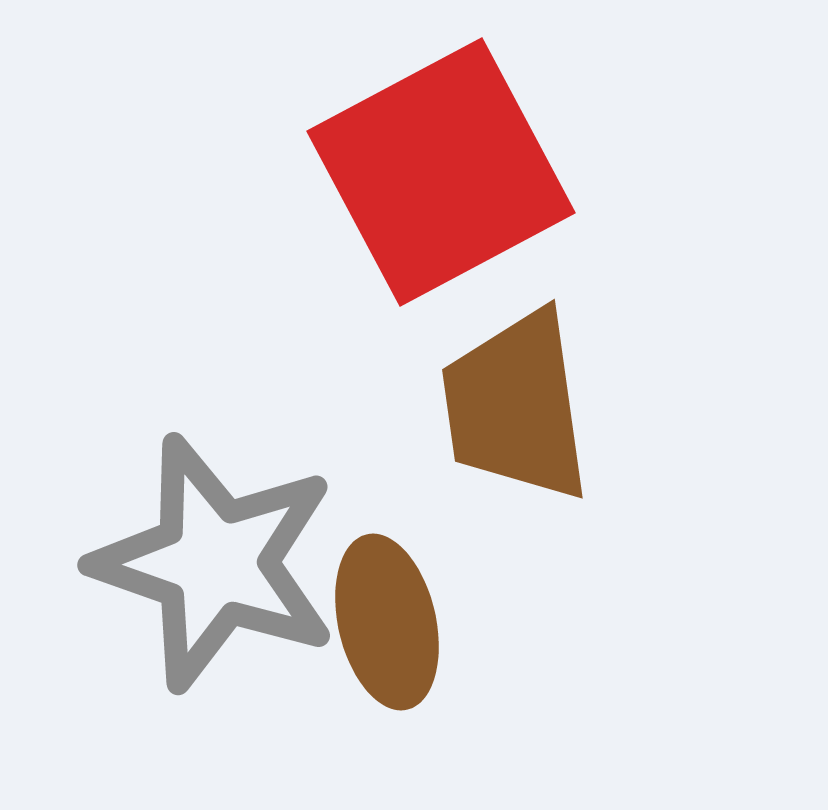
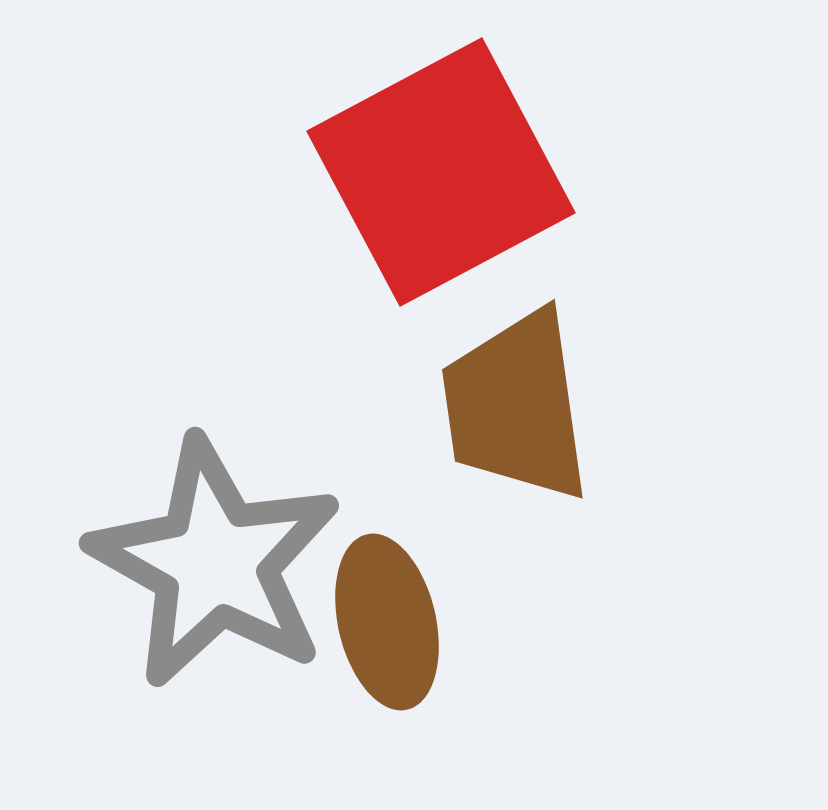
gray star: rotated 10 degrees clockwise
